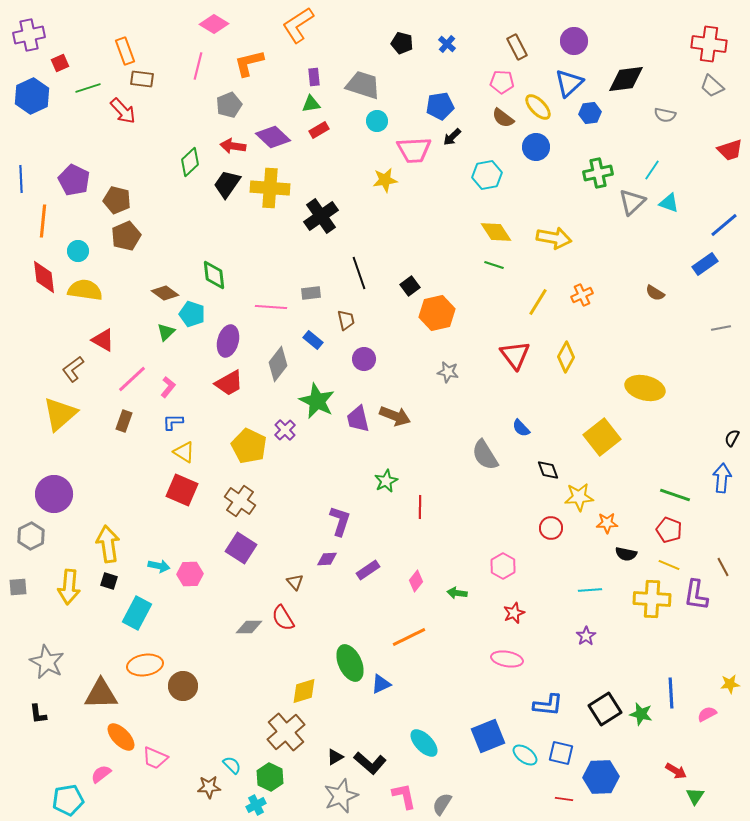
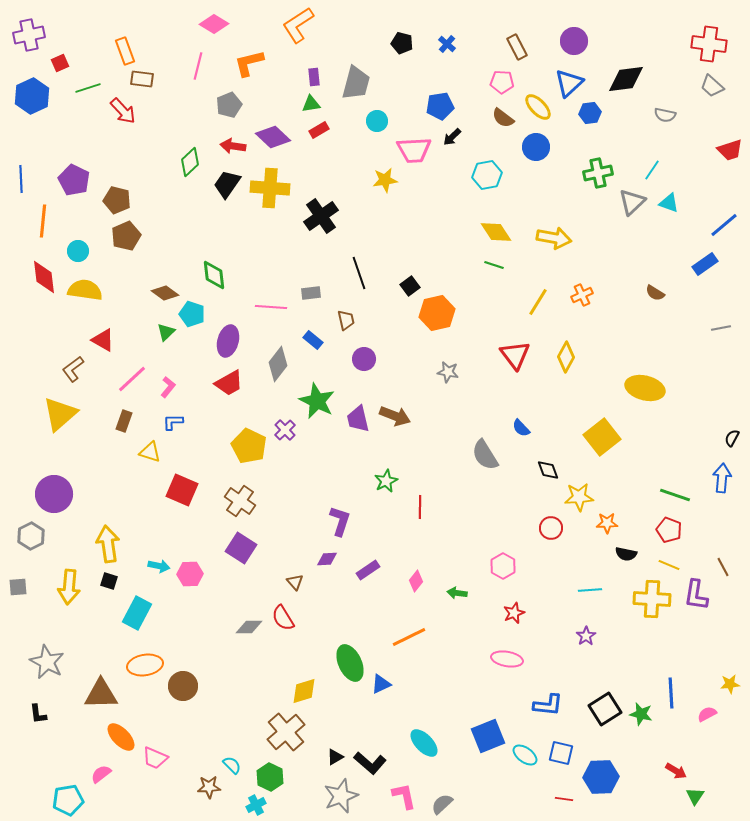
gray trapezoid at (363, 85): moved 7 px left, 2 px up; rotated 87 degrees clockwise
yellow triangle at (184, 452): moved 34 px left; rotated 15 degrees counterclockwise
gray semicircle at (442, 804): rotated 15 degrees clockwise
